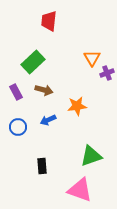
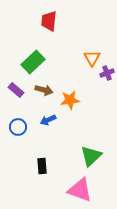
purple rectangle: moved 2 px up; rotated 21 degrees counterclockwise
orange star: moved 7 px left, 6 px up
green triangle: rotated 25 degrees counterclockwise
